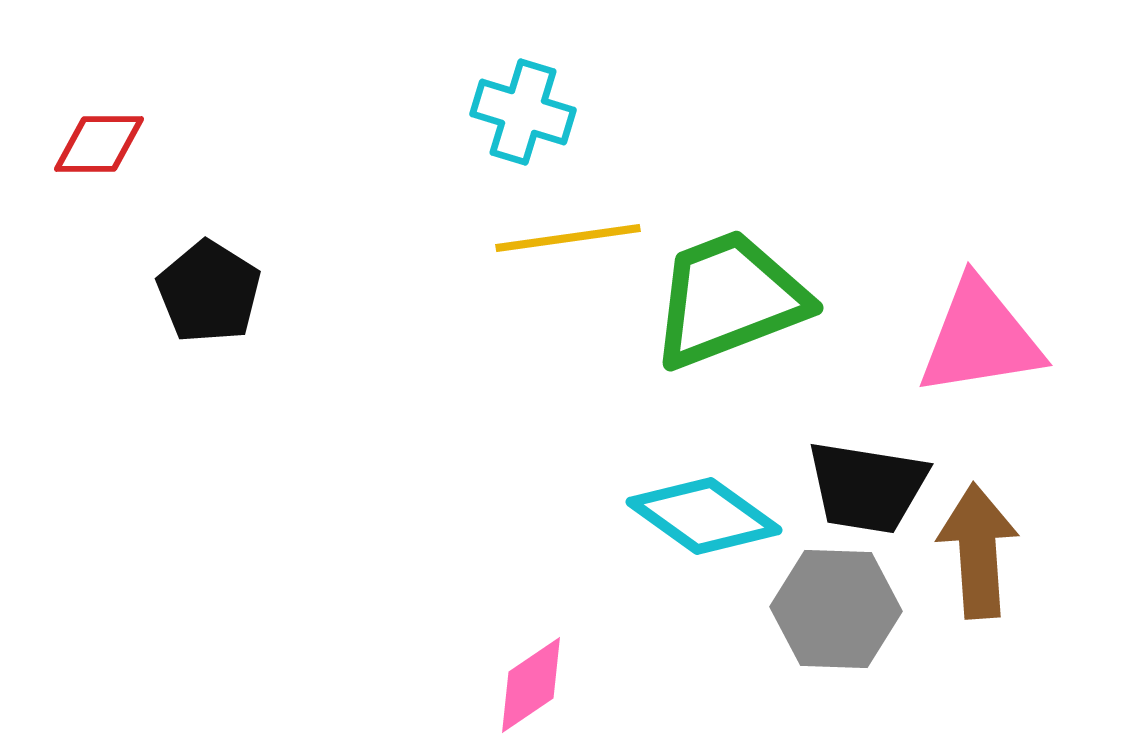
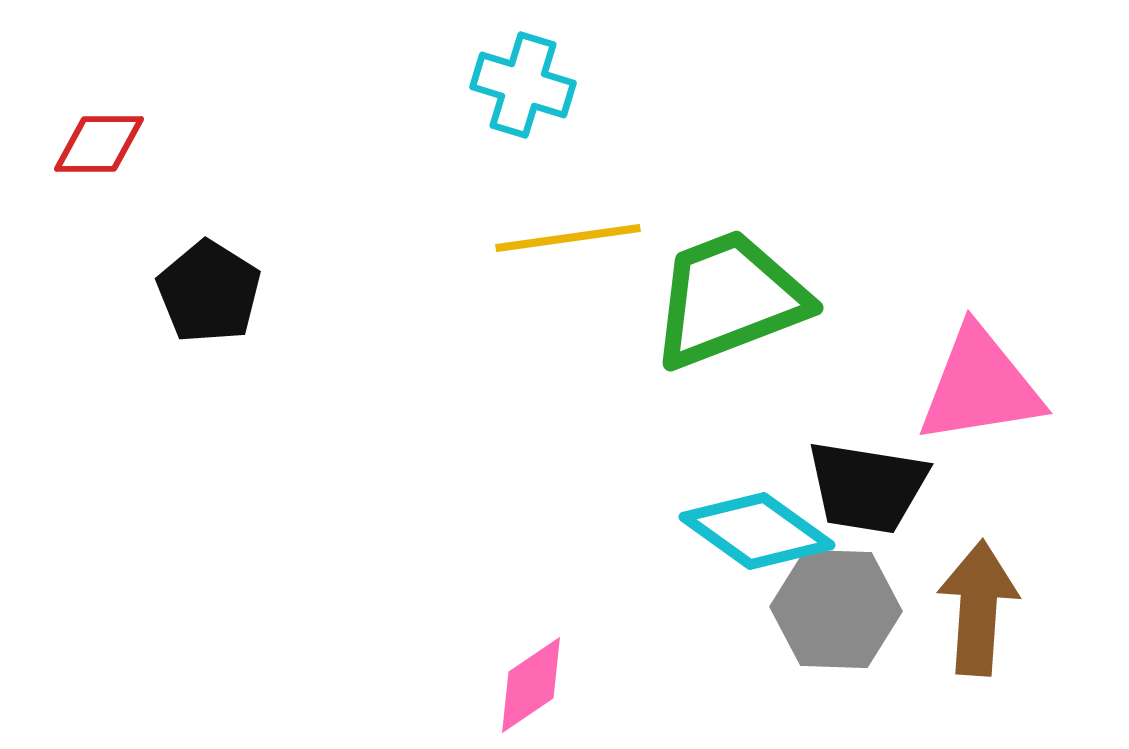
cyan cross: moved 27 px up
pink triangle: moved 48 px down
cyan diamond: moved 53 px right, 15 px down
brown arrow: moved 57 px down; rotated 8 degrees clockwise
